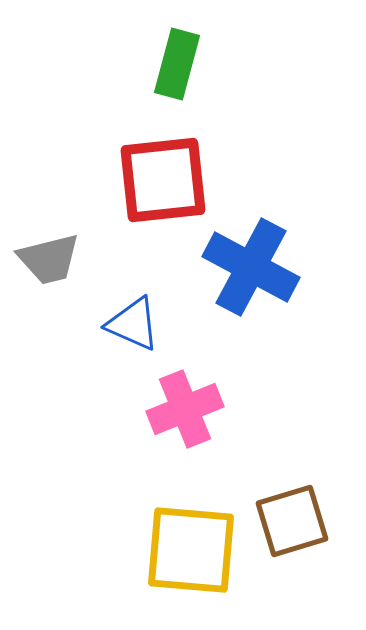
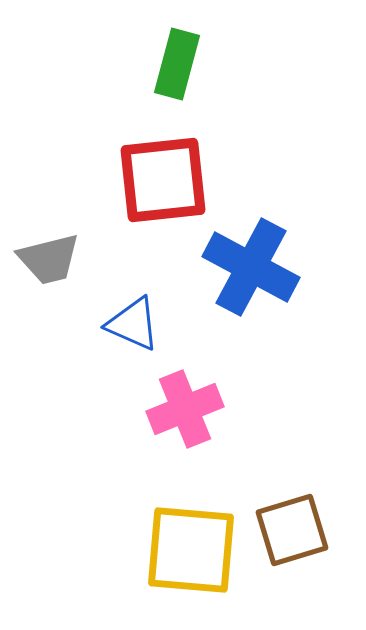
brown square: moved 9 px down
